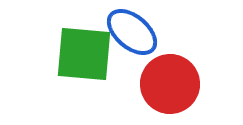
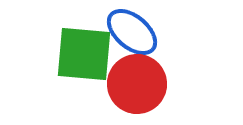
red circle: moved 33 px left
